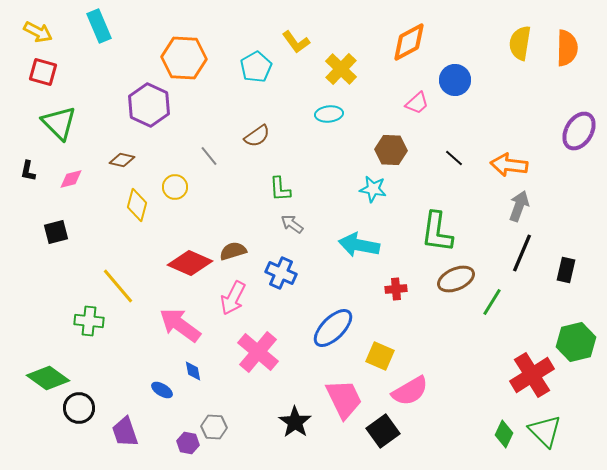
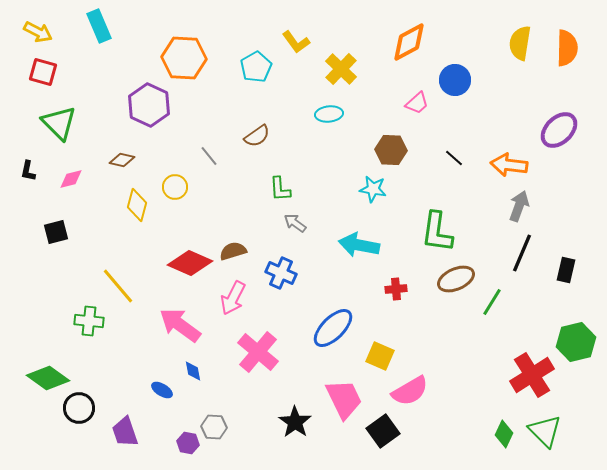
purple ellipse at (579, 131): moved 20 px left, 1 px up; rotated 15 degrees clockwise
gray arrow at (292, 224): moved 3 px right, 1 px up
